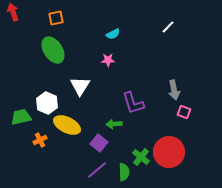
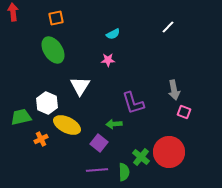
red arrow: rotated 12 degrees clockwise
orange cross: moved 1 px right, 1 px up
purple line: rotated 35 degrees clockwise
